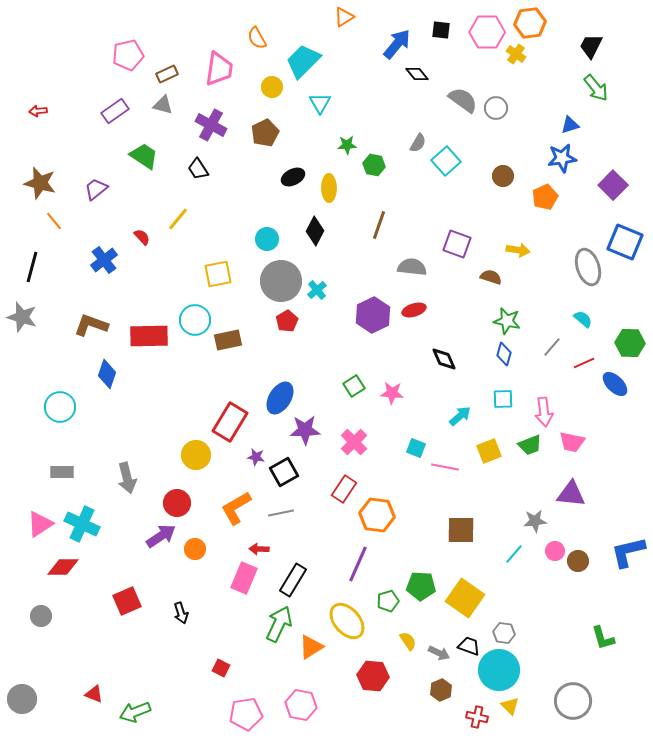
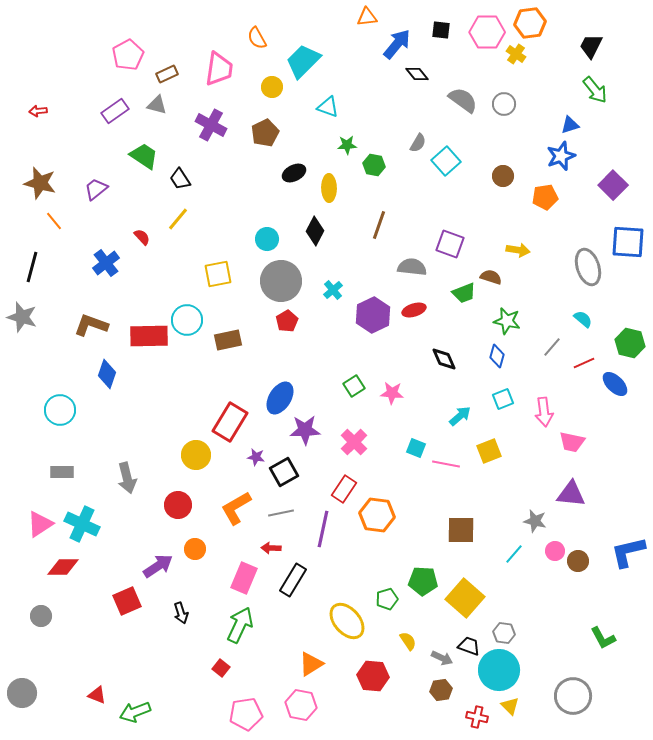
orange triangle at (344, 17): moved 23 px right; rotated 25 degrees clockwise
pink pentagon at (128, 55): rotated 16 degrees counterclockwise
green arrow at (596, 88): moved 1 px left, 2 px down
cyan triangle at (320, 103): moved 8 px right, 4 px down; rotated 40 degrees counterclockwise
gray triangle at (163, 105): moved 6 px left
gray circle at (496, 108): moved 8 px right, 4 px up
blue star at (562, 158): moved 1 px left, 2 px up; rotated 12 degrees counterclockwise
black trapezoid at (198, 169): moved 18 px left, 10 px down
black ellipse at (293, 177): moved 1 px right, 4 px up
orange pentagon at (545, 197): rotated 15 degrees clockwise
blue square at (625, 242): moved 3 px right; rotated 18 degrees counterclockwise
purple square at (457, 244): moved 7 px left
blue cross at (104, 260): moved 2 px right, 3 px down
cyan cross at (317, 290): moved 16 px right
cyan circle at (195, 320): moved 8 px left
green hexagon at (630, 343): rotated 12 degrees clockwise
blue diamond at (504, 354): moved 7 px left, 2 px down
cyan square at (503, 399): rotated 20 degrees counterclockwise
cyan circle at (60, 407): moved 3 px down
green trapezoid at (530, 445): moved 66 px left, 152 px up
pink line at (445, 467): moved 1 px right, 3 px up
red circle at (177, 503): moved 1 px right, 2 px down
gray star at (535, 521): rotated 20 degrees clockwise
purple arrow at (161, 536): moved 3 px left, 30 px down
red arrow at (259, 549): moved 12 px right, 1 px up
purple line at (358, 564): moved 35 px left, 35 px up; rotated 12 degrees counterclockwise
green pentagon at (421, 586): moved 2 px right, 5 px up
yellow square at (465, 598): rotated 6 degrees clockwise
green pentagon at (388, 601): moved 1 px left, 2 px up
green arrow at (279, 624): moved 39 px left, 1 px down
green L-shape at (603, 638): rotated 12 degrees counterclockwise
orange triangle at (311, 647): moved 17 px down
gray arrow at (439, 653): moved 3 px right, 5 px down
red square at (221, 668): rotated 12 degrees clockwise
brown hexagon at (441, 690): rotated 15 degrees clockwise
red triangle at (94, 694): moved 3 px right, 1 px down
gray circle at (22, 699): moved 6 px up
gray circle at (573, 701): moved 5 px up
